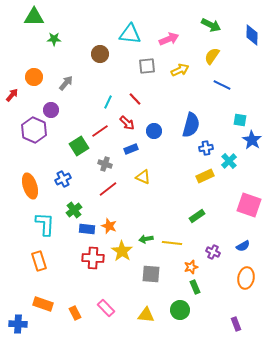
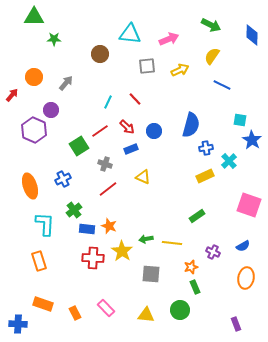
red arrow at (127, 123): moved 4 px down
